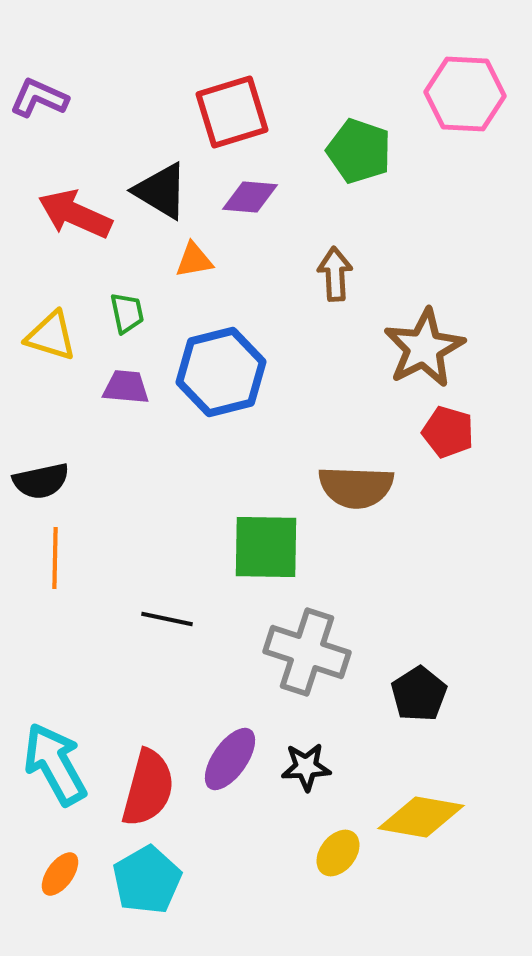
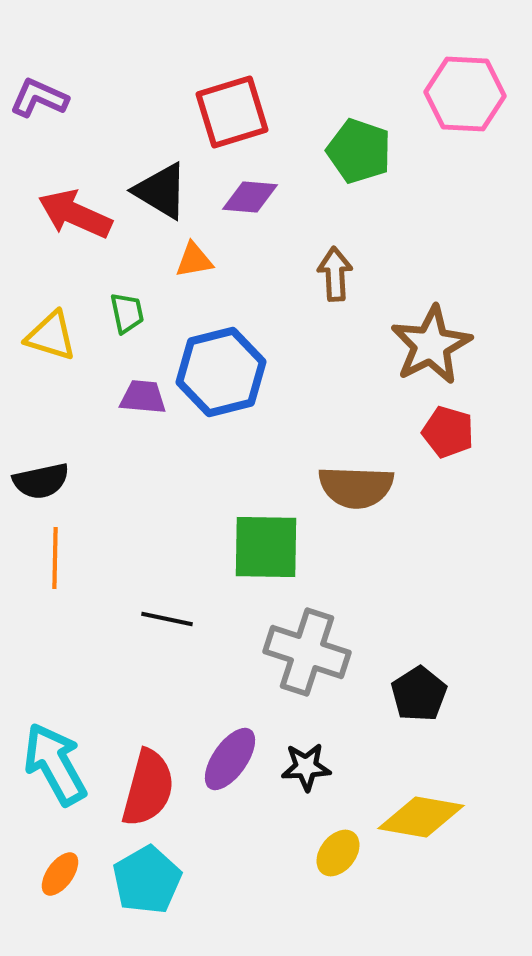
brown star: moved 7 px right, 3 px up
purple trapezoid: moved 17 px right, 10 px down
